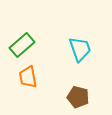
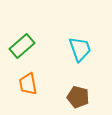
green rectangle: moved 1 px down
orange trapezoid: moved 7 px down
